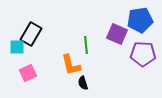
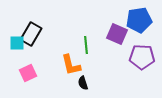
blue pentagon: moved 1 px left
cyan square: moved 4 px up
purple pentagon: moved 1 px left, 3 px down
